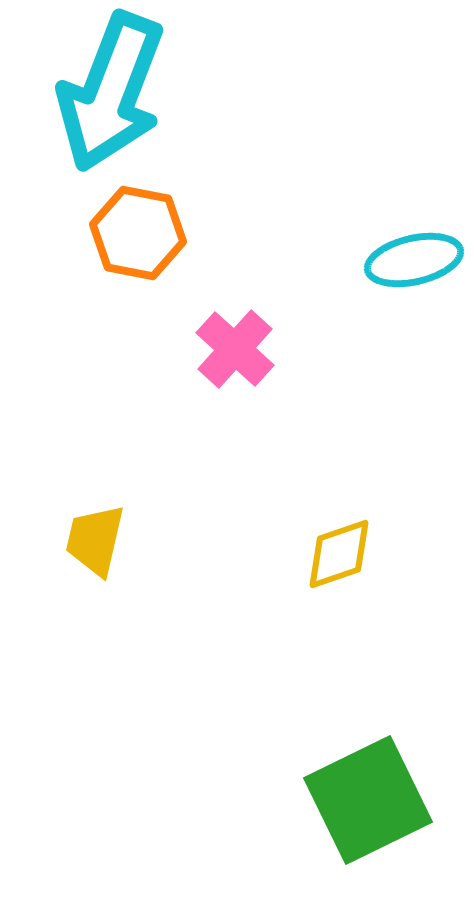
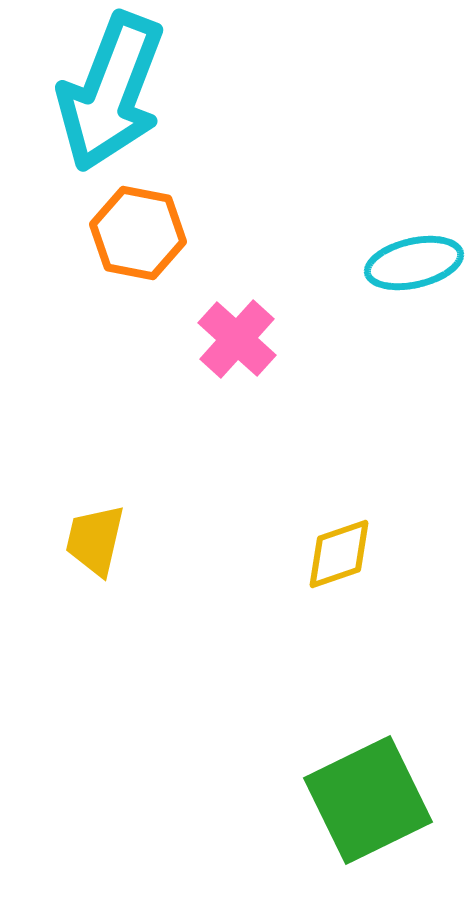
cyan ellipse: moved 3 px down
pink cross: moved 2 px right, 10 px up
